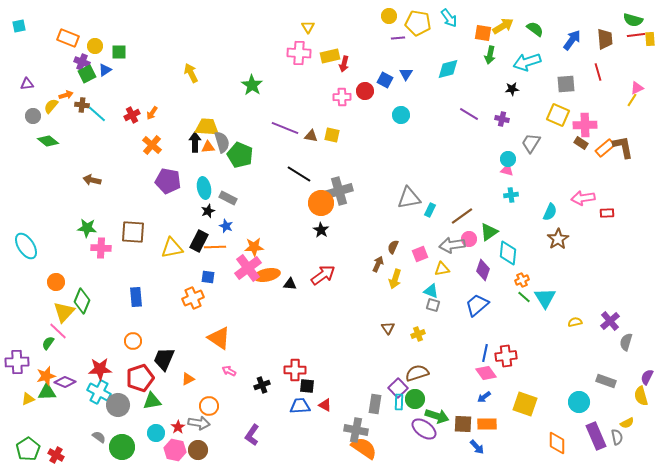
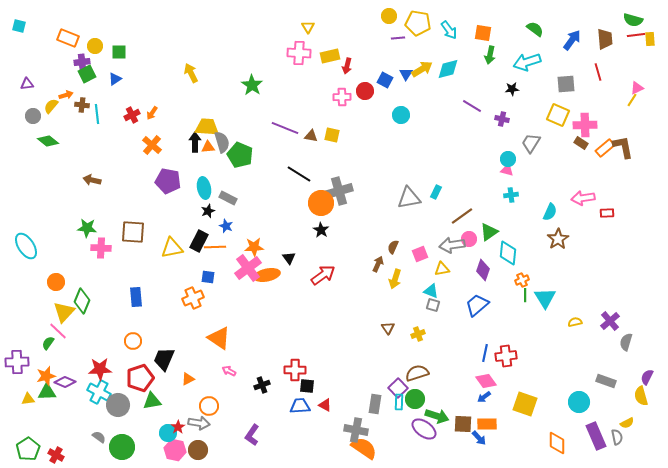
cyan arrow at (449, 18): moved 12 px down
cyan square at (19, 26): rotated 24 degrees clockwise
yellow arrow at (503, 26): moved 81 px left, 43 px down
purple cross at (82, 62): rotated 28 degrees counterclockwise
red arrow at (344, 64): moved 3 px right, 2 px down
blue triangle at (105, 70): moved 10 px right, 9 px down
cyan line at (97, 114): rotated 42 degrees clockwise
purple line at (469, 114): moved 3 px right, 8 px up
cyan rectangle at (430, 210): moved 6 px right, 18 px up
black triangle at (290, 284): moved 1 px left, 26 px up; rotated 48 degrees clockwise
green line at (524, 297): moved 1 px right, 2 px up; rotated 48 degrees clockwise
pink diamond at (486, 373): moved 8 px down
yellow triangle at (28, 399): rotated 16 degrees clockwise
cyan circle at (156, 433): moved 12 px right
blue arrow at (477, 447): moved 2 px right, 9 px up
